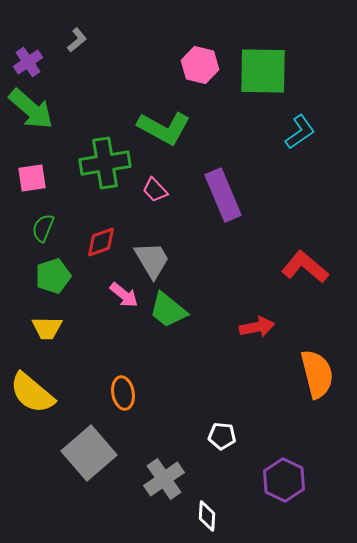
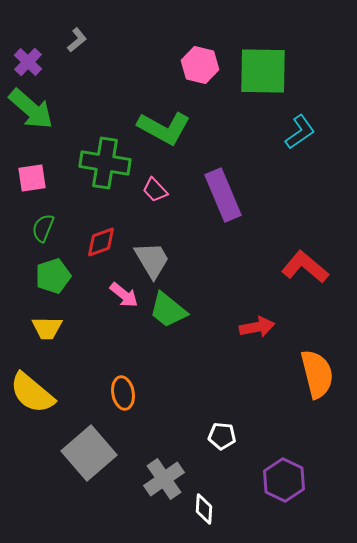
purple cross: rotated 12 degrees counterclockwise
green cross: rotated 18 degrees clockwise
white diamond: moved 3 px left, 7 px up
